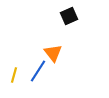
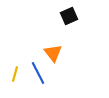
blue line: moved 2 px down; rotated 60 degrees counterclockwise
yellow line: moved 1 px right, 1 px up
